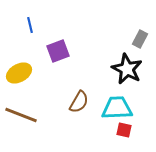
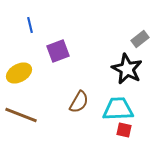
gray rectangle: rotated 24 degrees clockwise
cyan trapezoid: moved 1 px right, 1 px down
